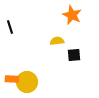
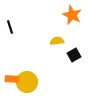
black square: rotated 24 degrees counterclockwise
